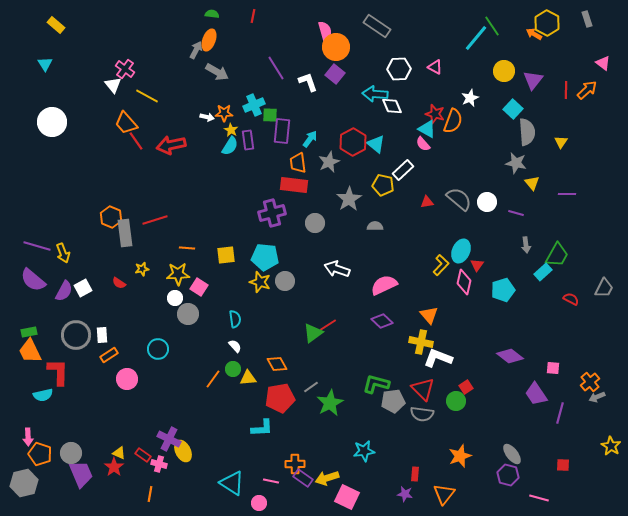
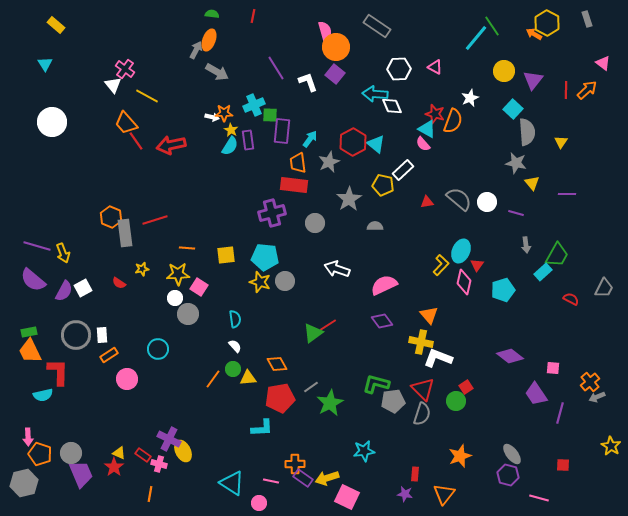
white arrow at (207, 117): moved 5 px right
purple diamond at (382, 321): rotated 10 degrees clockwise
gray semicircle at (422, 414): rotated 80 degrees counterclockwise
